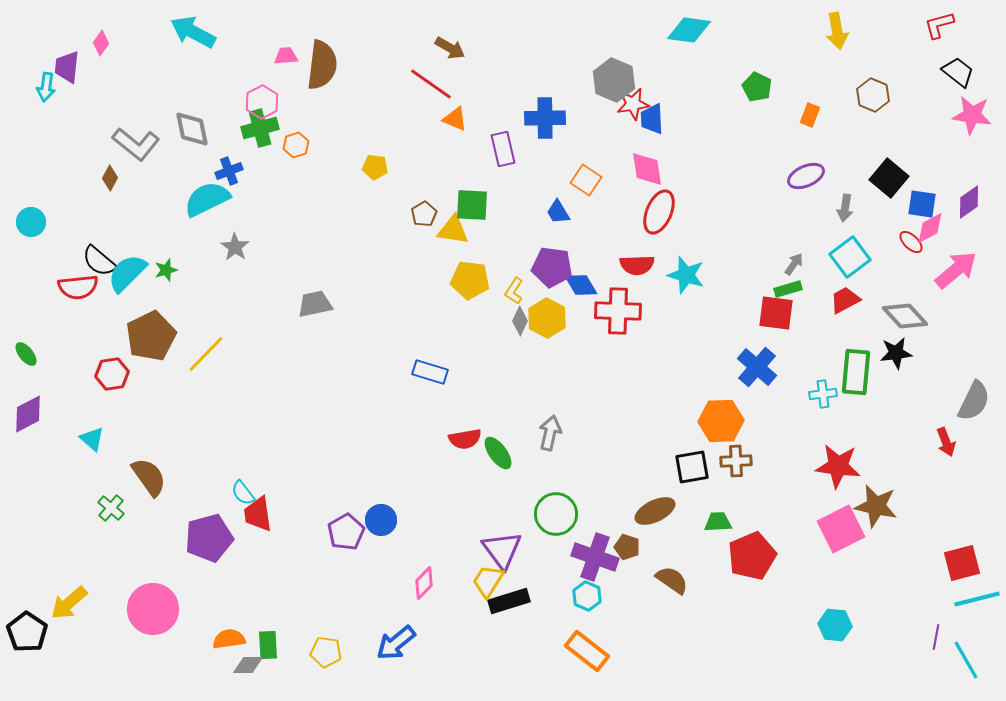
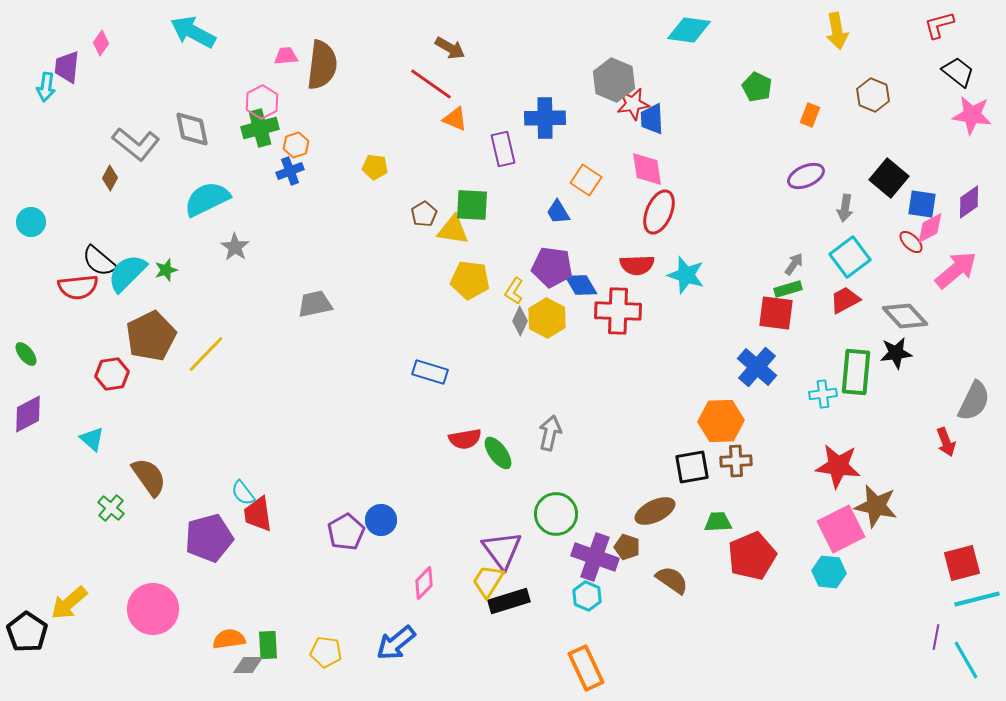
blue cross at (229, 171): moved 61 px right
cyan hexagon at (835, 625): moved 6 px left, 53 px up
orange rectangle at (587, 651): moved 1 px left, 17 px down; rotated 27 degrees clockwise
